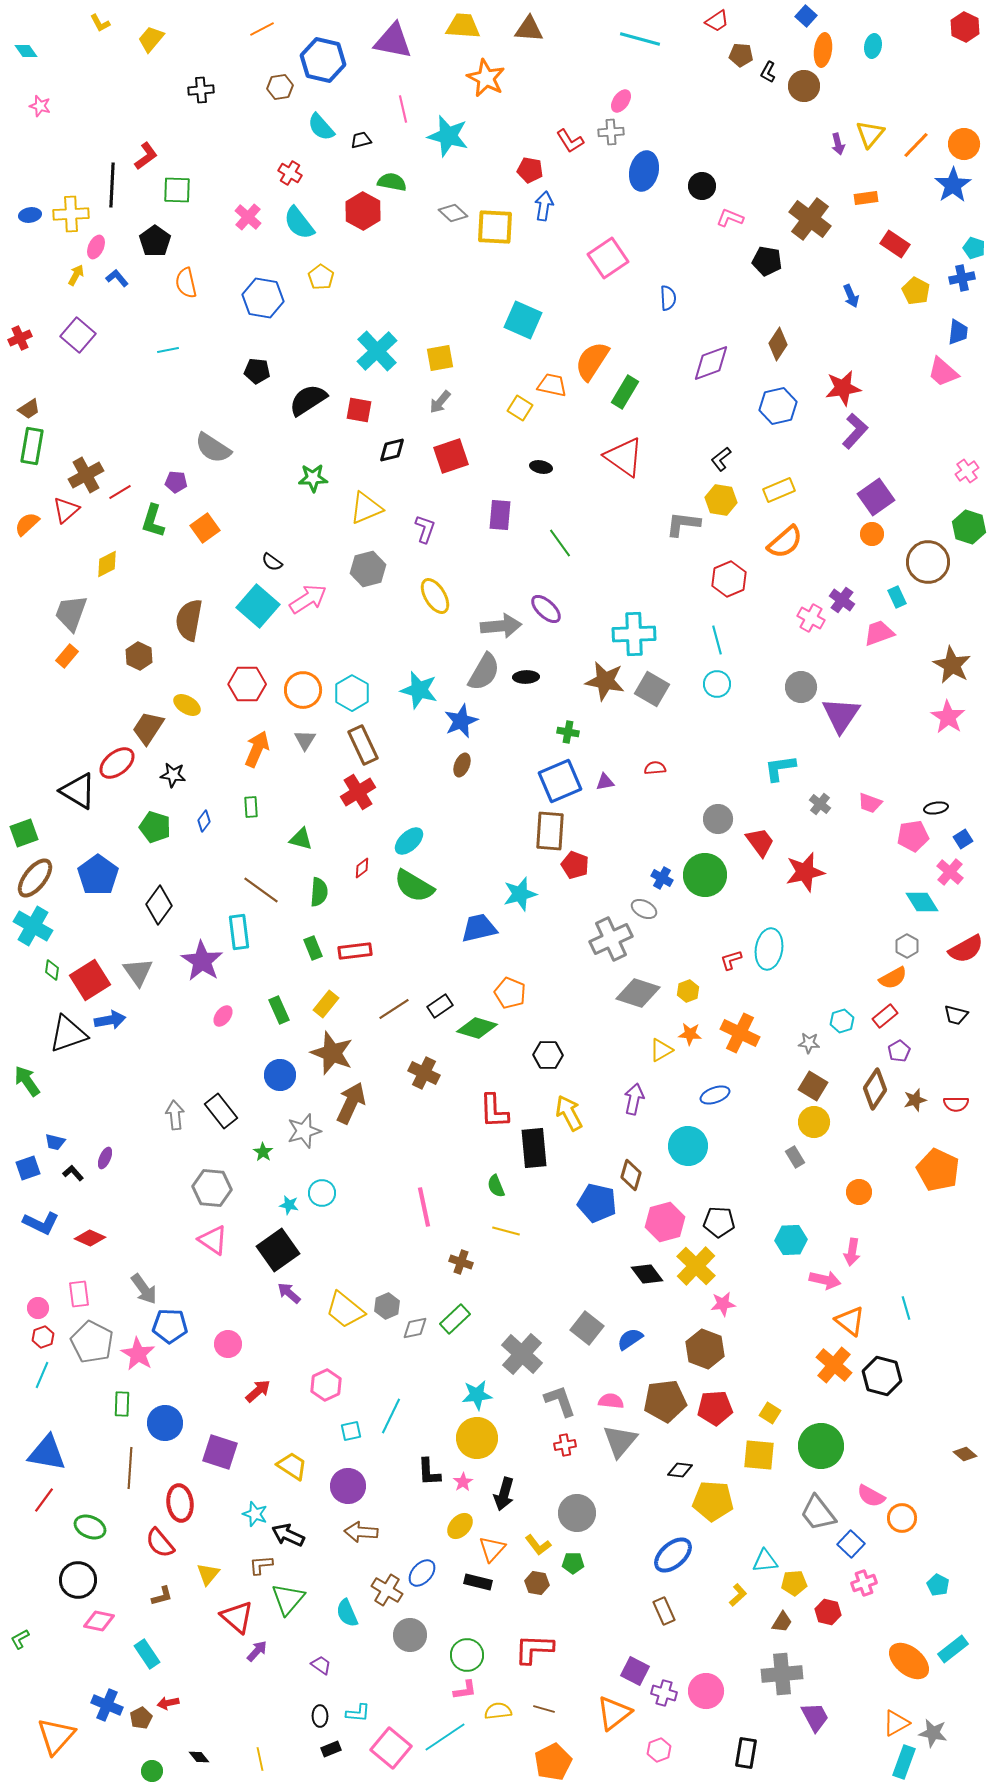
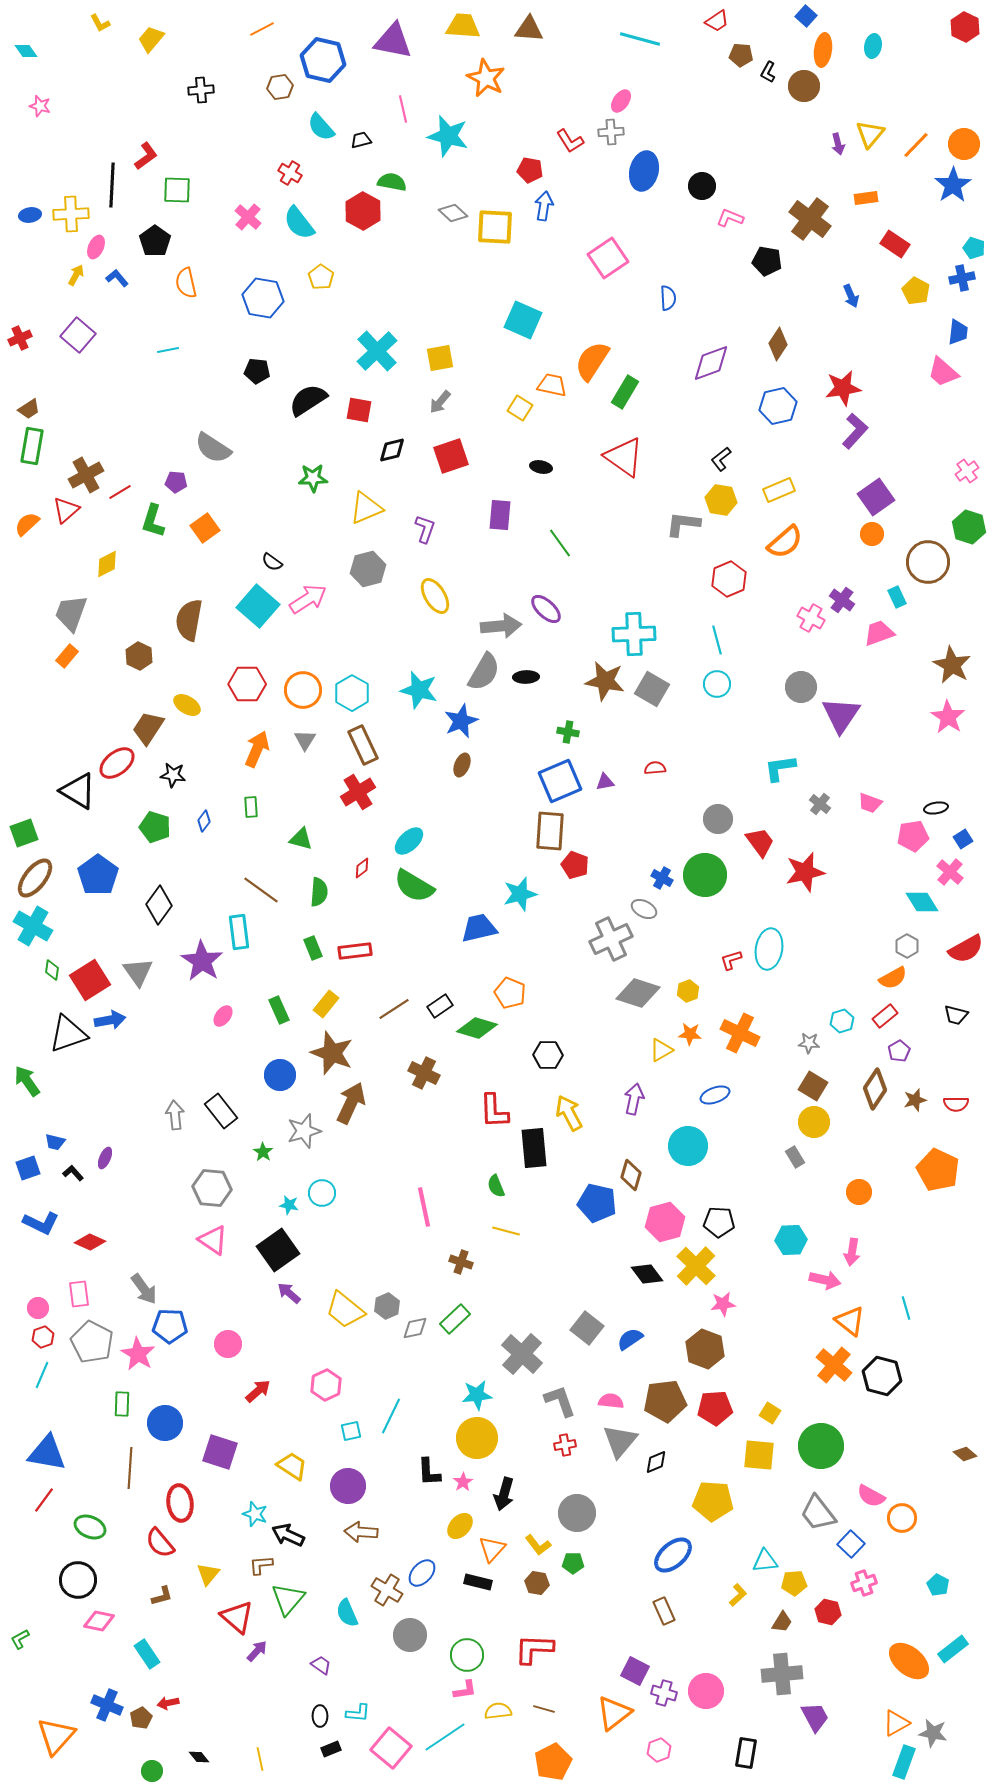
red diamond at (90, 1238): moved 4 px down
black diamond at (680, 1470): moved 24 px left, 8 px up; rotated 30 degrees counterclockwise
